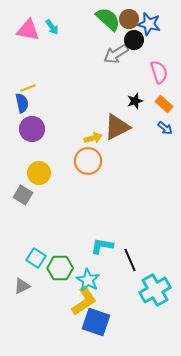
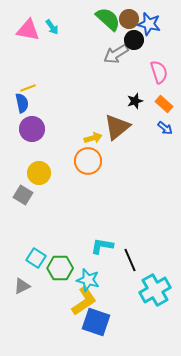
brown triangle: rotated 12 degrees counterclockwise
cyan star: rotated 15 degrees counterclockwise
